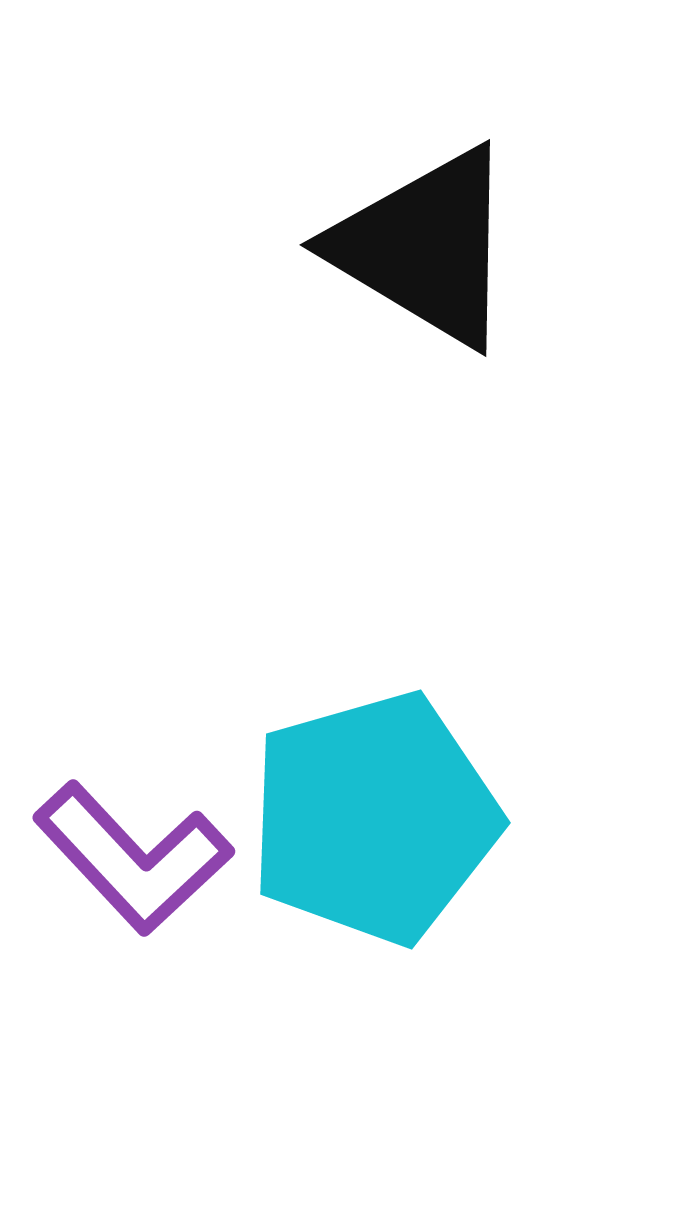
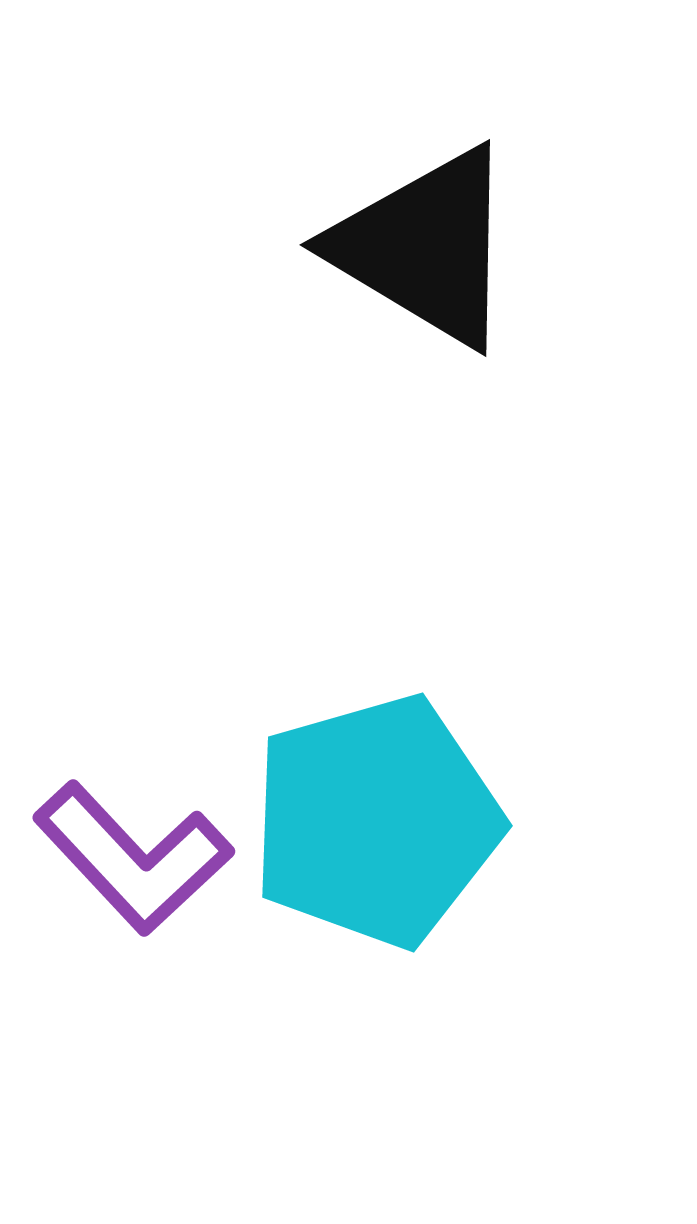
cyan pentagon: moved 2 px right, 3 px down
